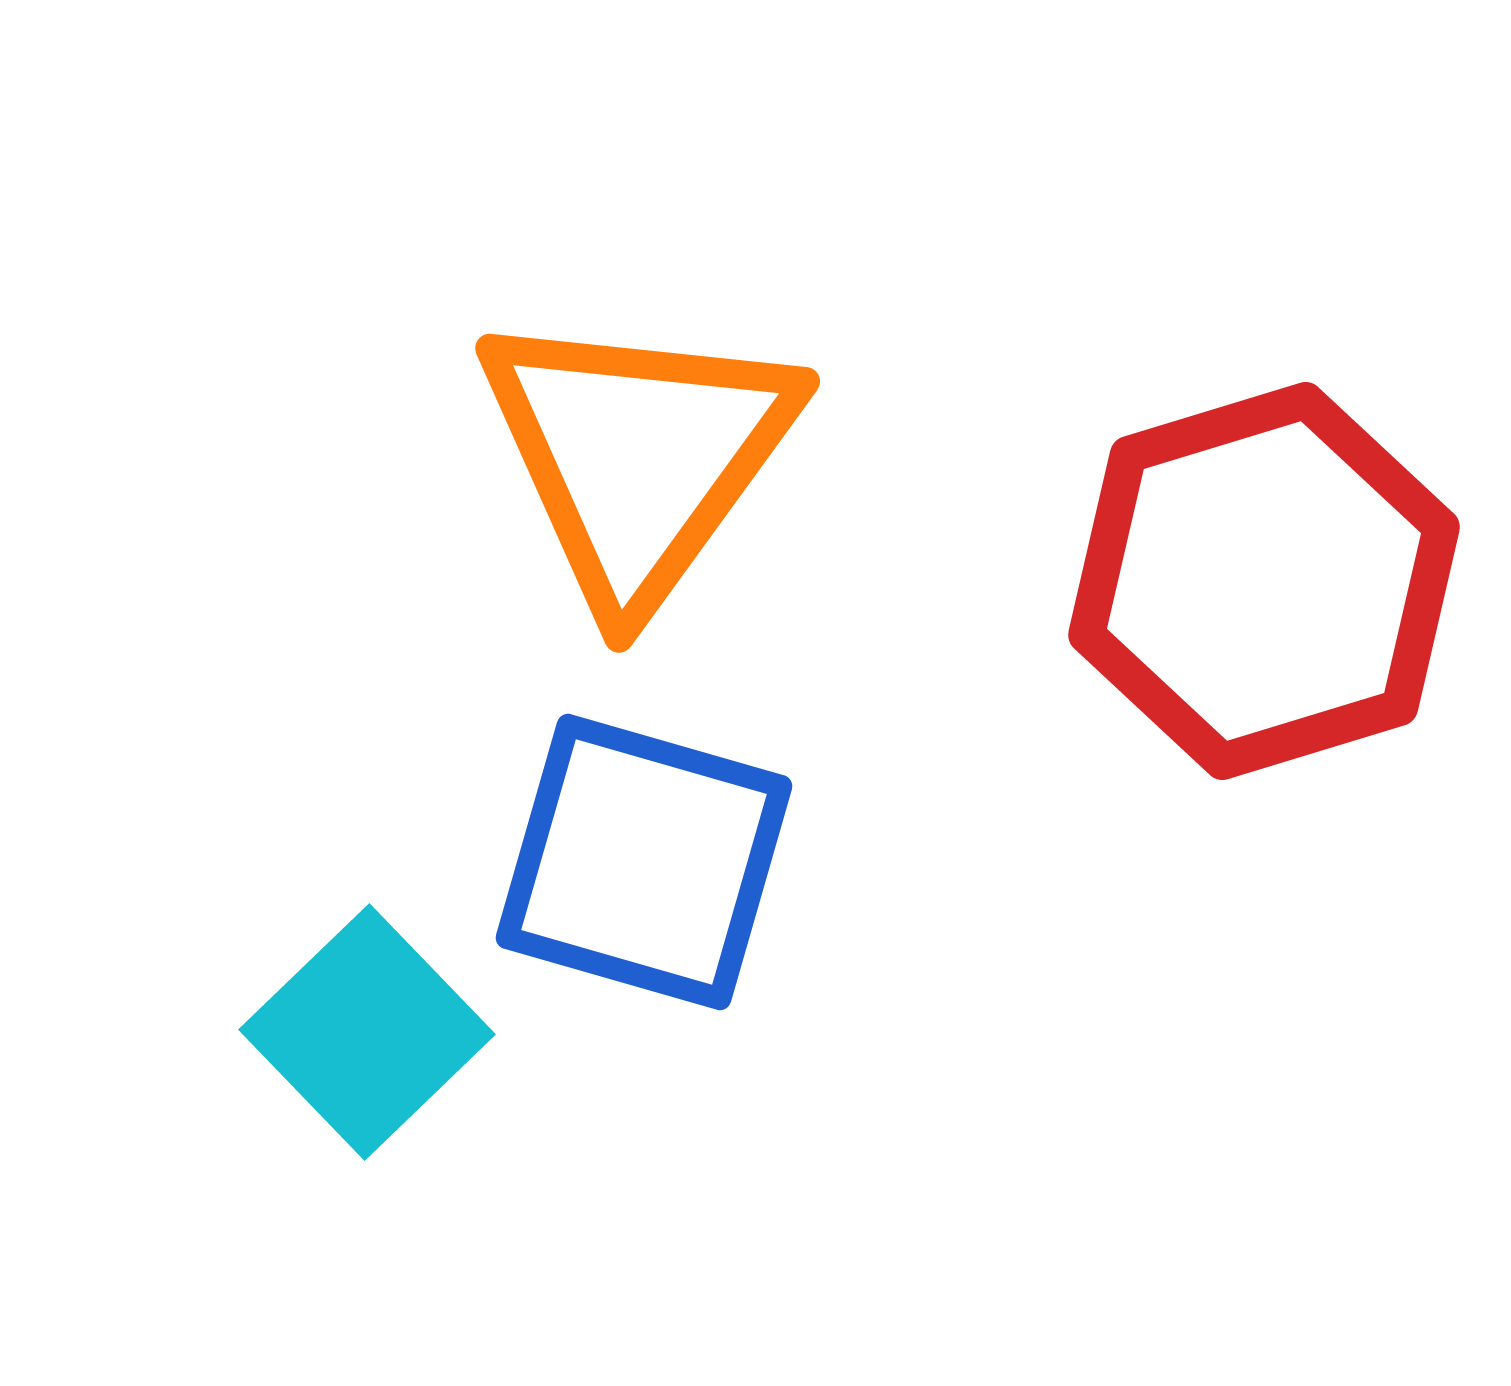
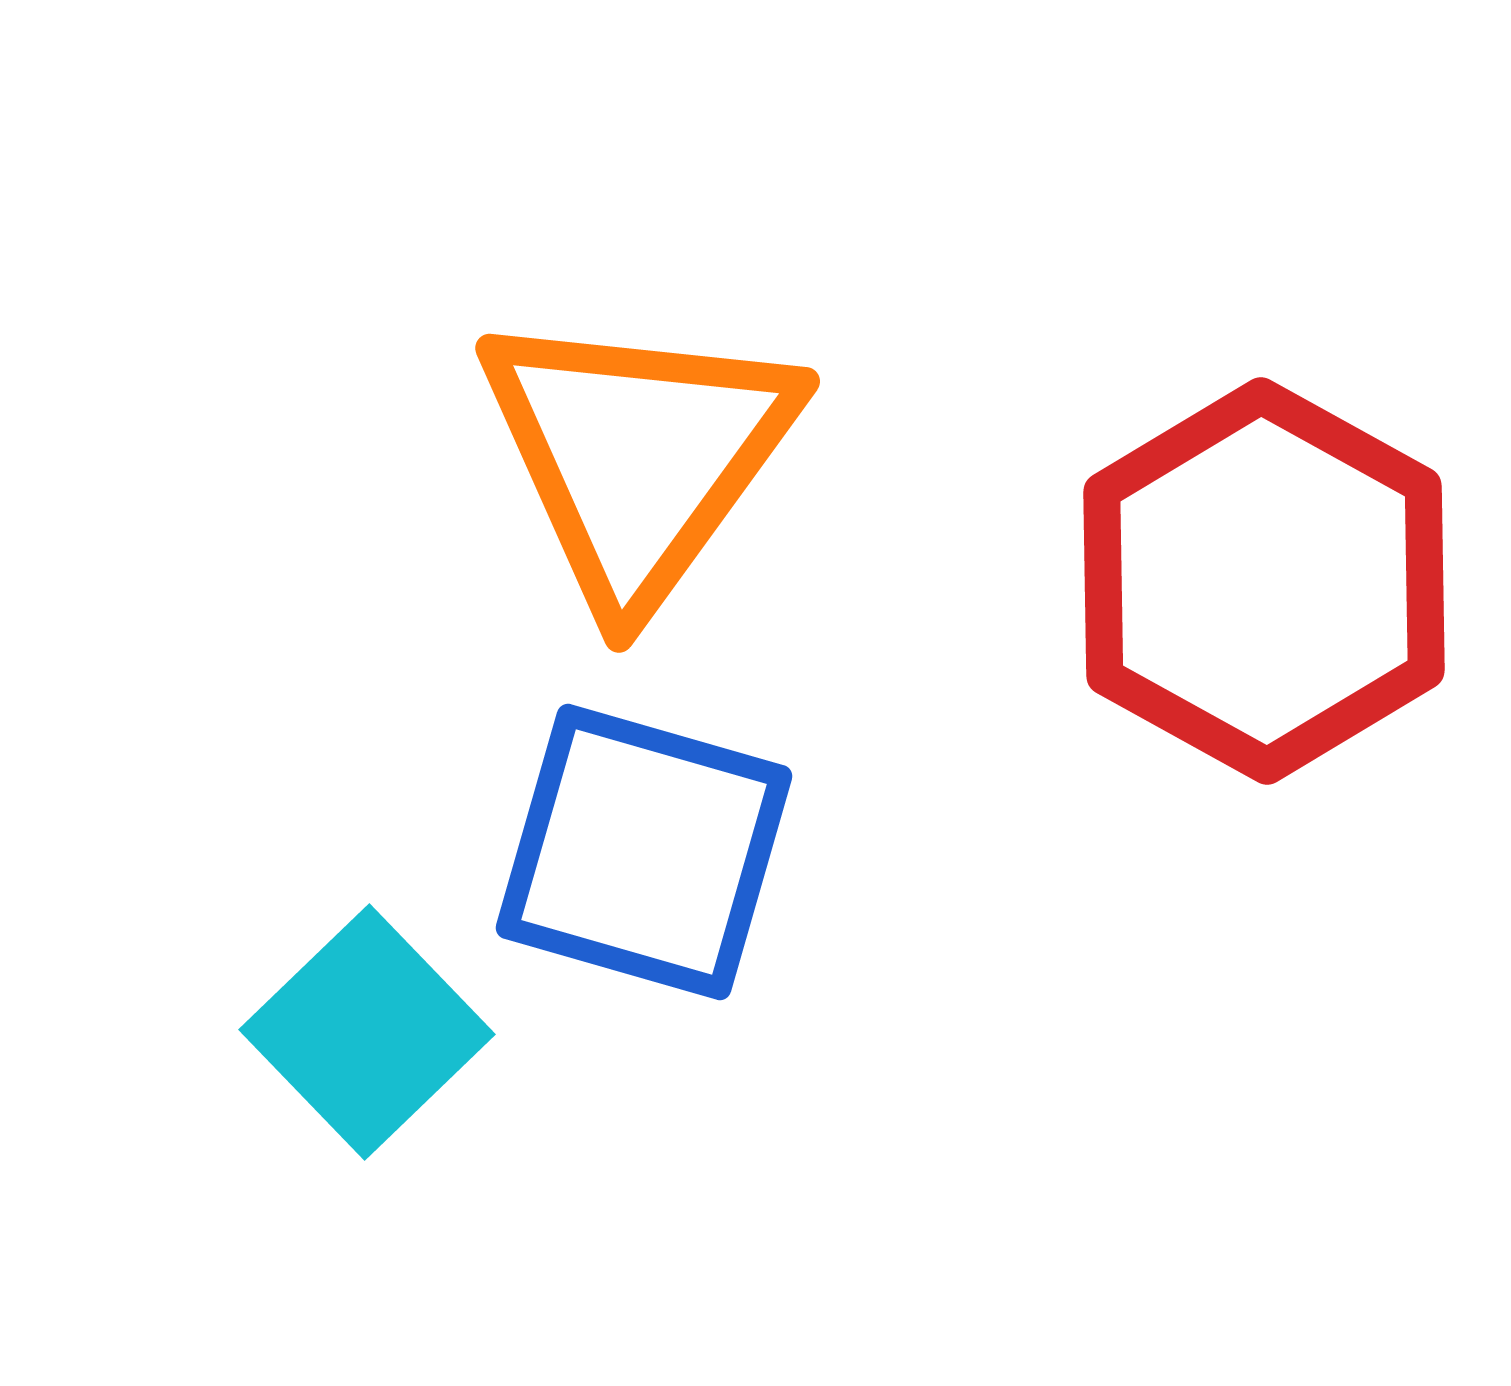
red hexagon: rotated 14 degrees counterclockwise
blue square: moved 10 px up
